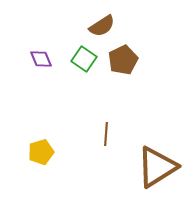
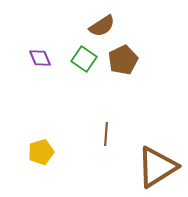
purple diamond: moved 1 px left, 1 px up
